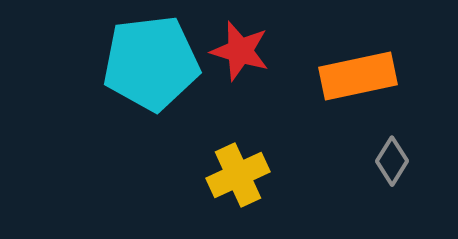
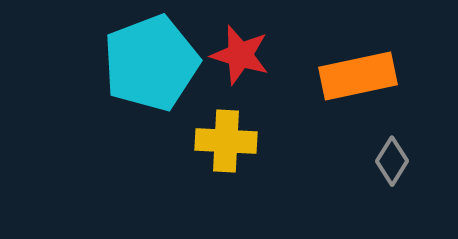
red star: moved 4 px down
cyan pentagon: rotated 14 degrees counterclockwise
yellow cross: moved 12 px left, 34 px up; rotated 28 degrees clockwise
